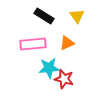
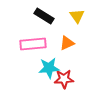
red star: rotated 18 degrees counterclockwise
